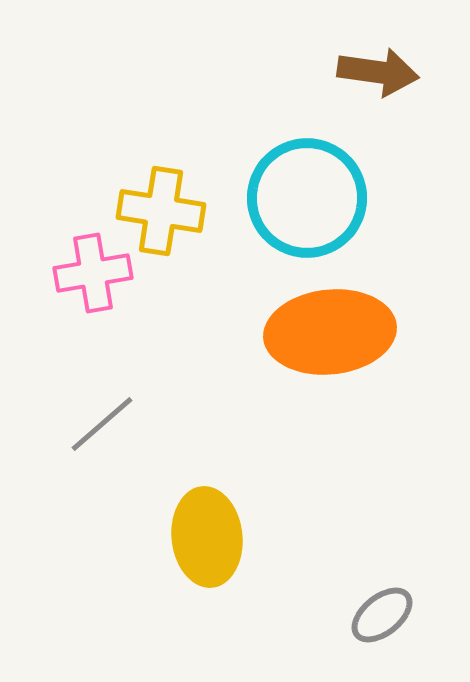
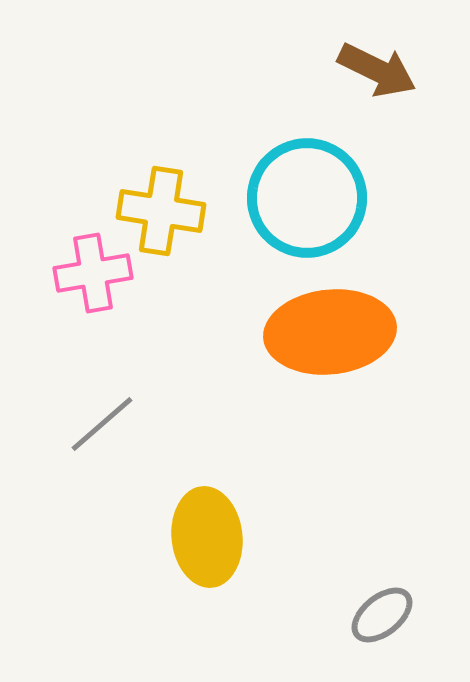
brown arrow: moved 1 px left, 2 px up; rotated 18 degrees clockwise
